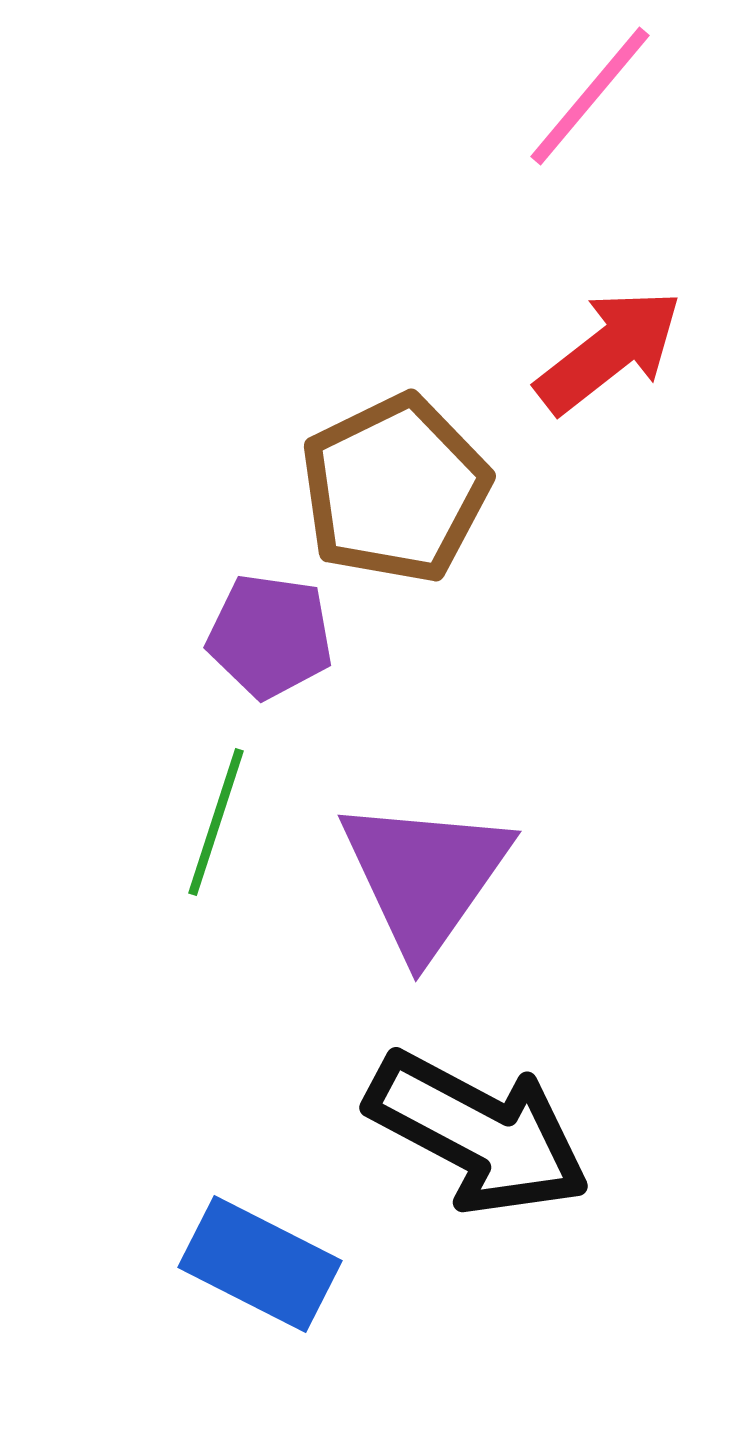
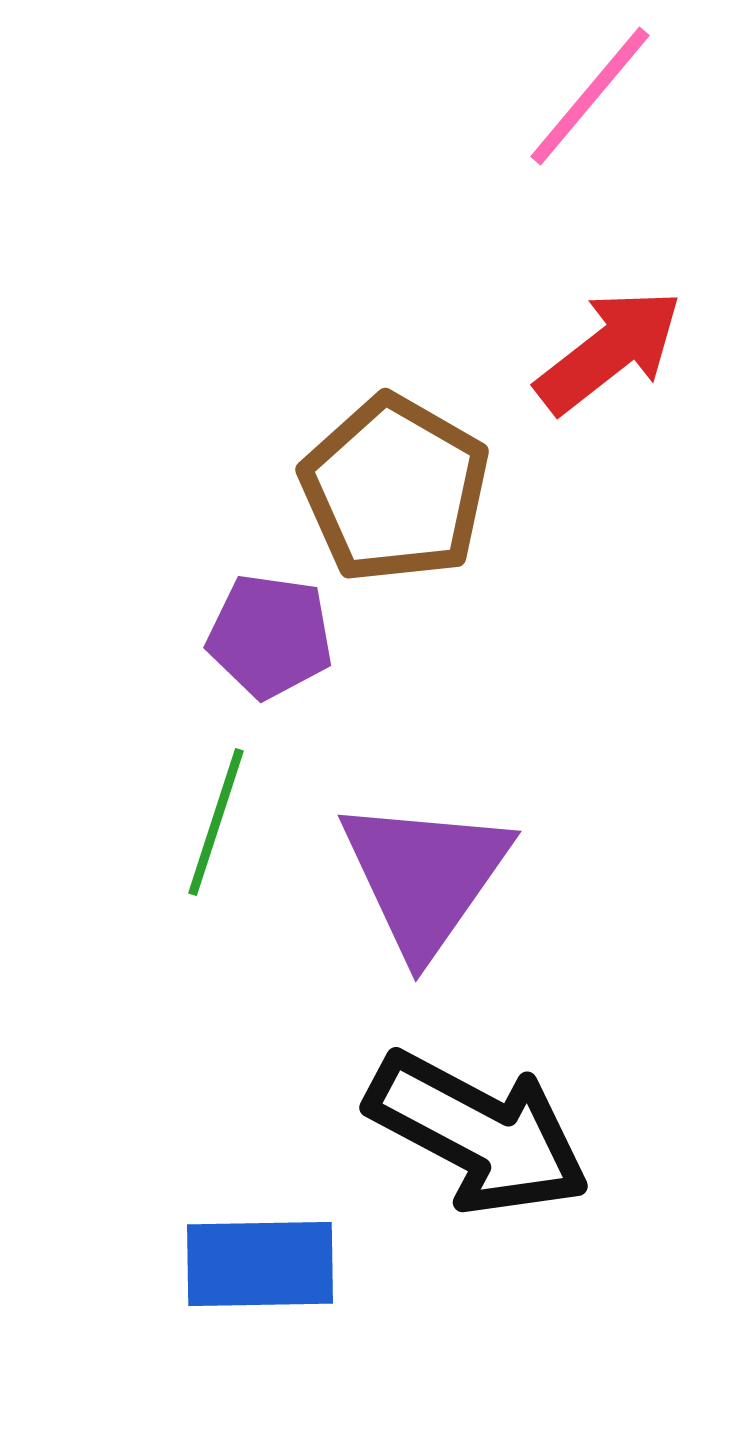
brown pentagon: rotated 16 degrees counterclockwise
blue rectangle: rotated 28 degrees counterclockwise
